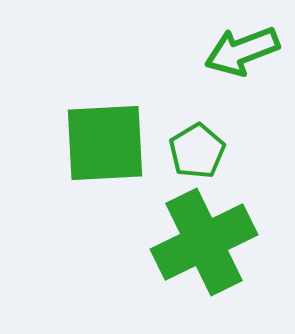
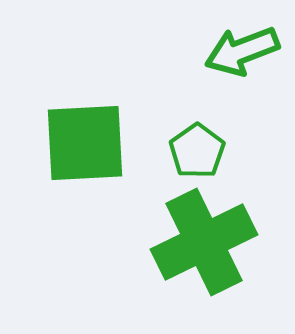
green square: moved 20 px left
green pentagon: rotated 4 degrees counterclockwise
